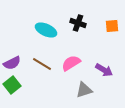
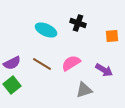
orange square: moved 10 px down
